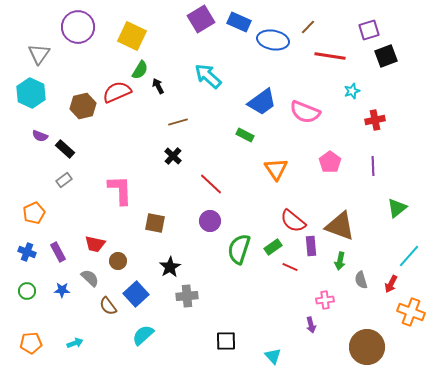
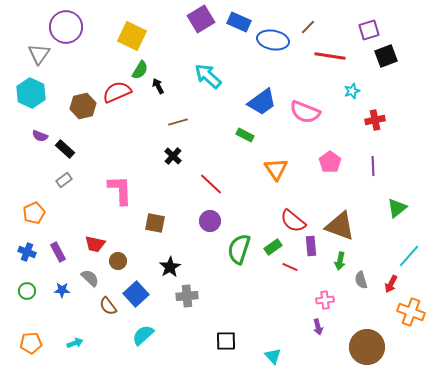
purple circle at (78, 27): moved 12 px left
purple arrow at (311, 325): moved 7 px right, 2 px down
